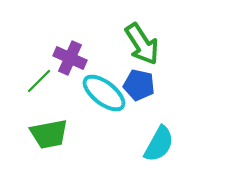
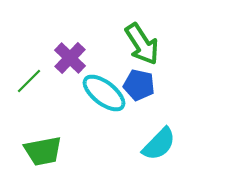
purple cross: rotated 20 degrees clockwise
green line: moved 10 px left
green trapezoid: moved 6 px left, 17 px down
cyan semicircle: rotated 15 degrees clockwise
